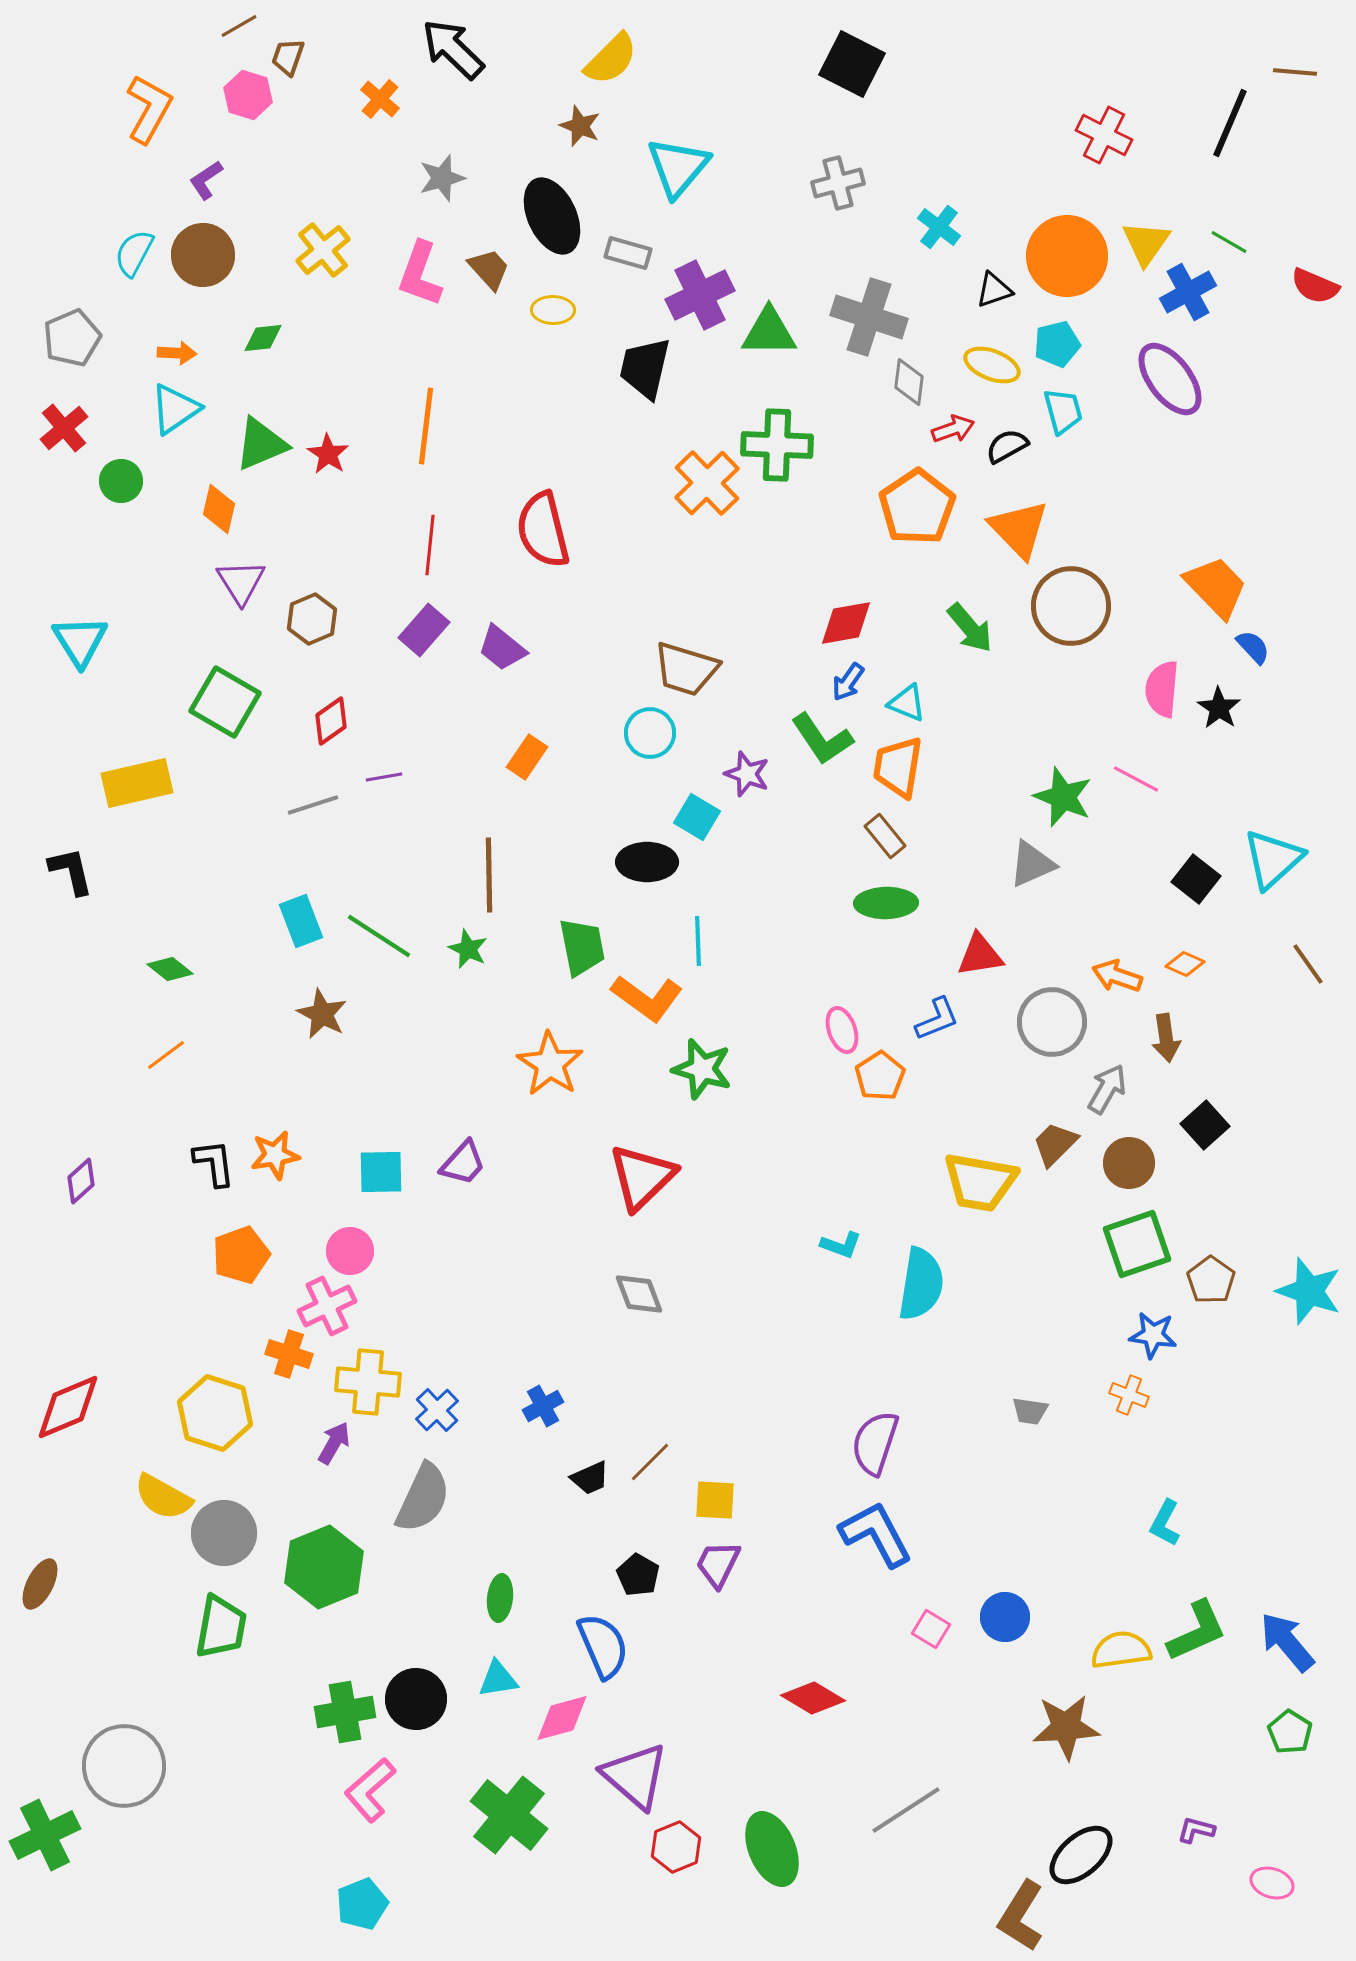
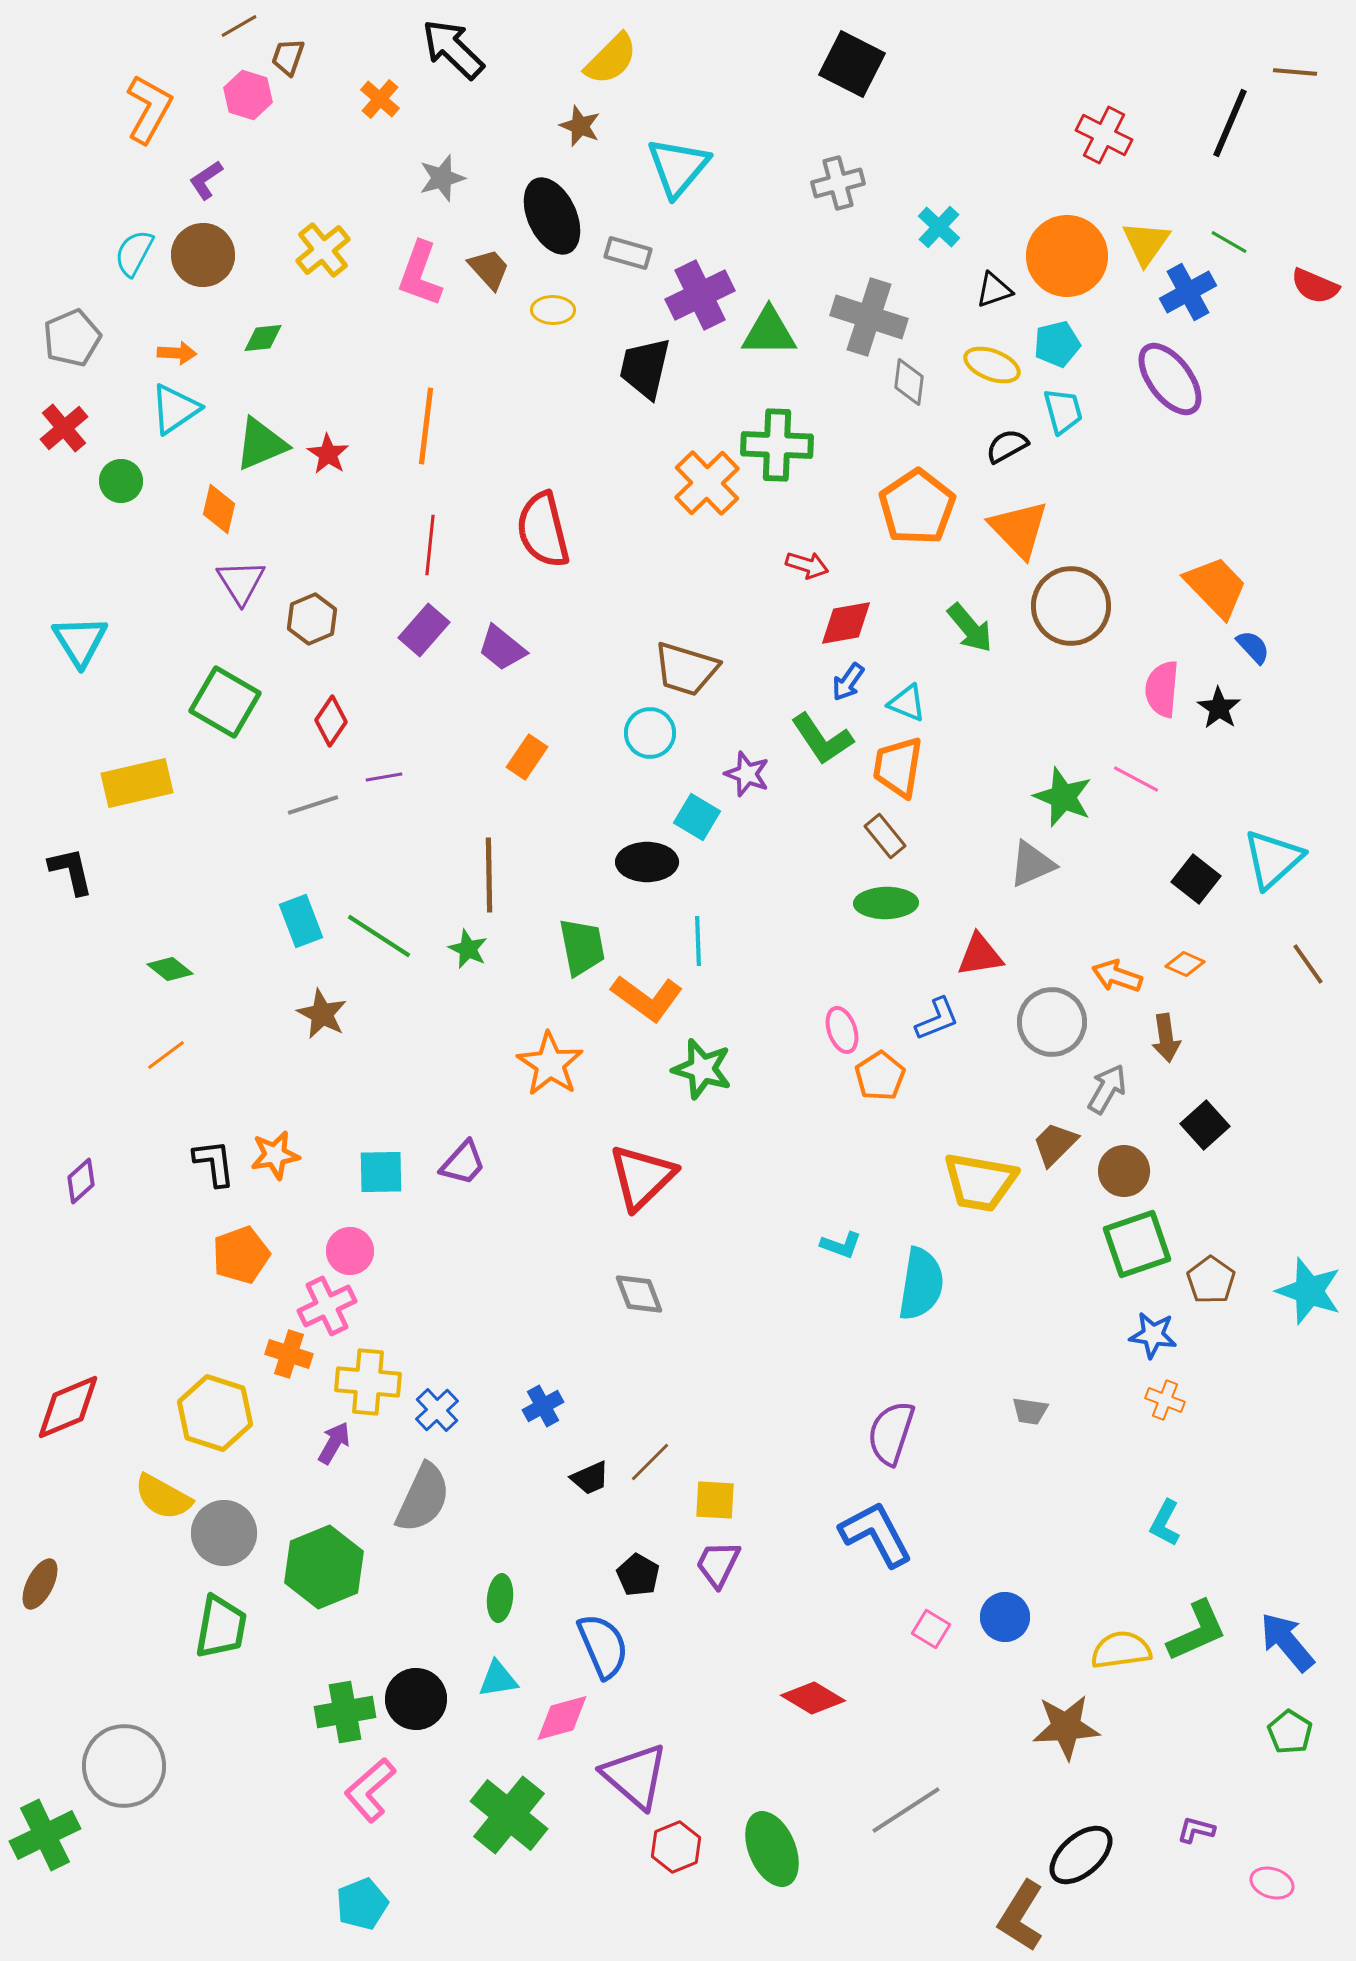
cyan cross at (939, 227): rotated 6 degrees clockwise
red arrow at (953, 429): moved 146 px left, 136 px down; rotated 36 degrees clockwise
red diamond at (331, 721): rotated 21 degrees counterclockwise
brown circle at (1129, 1163): moved 5 px left, 8 px down
orange cross at (1129, 1395): moved 36 px right, 5 px down
purple semicircle at (875, 1443): moved 16 px right, 10 px up
